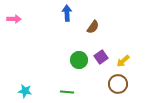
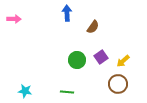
green circle: moved 2 px left
